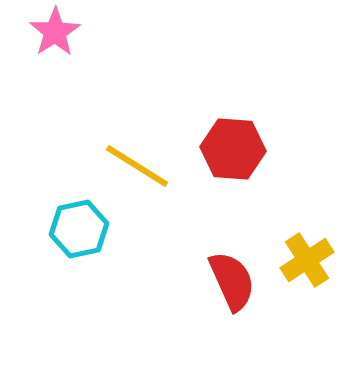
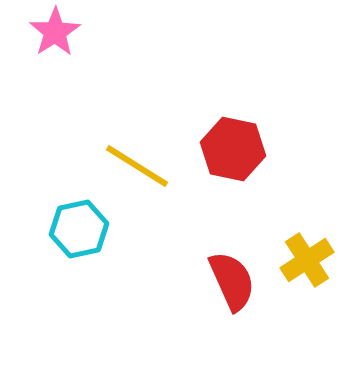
red hexagon: rotated 8 degrees clockwise
